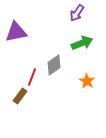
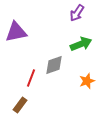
green arrow: moved 1 px left, 1 px down
gray diamond: rotated 15 degrees clockwise
red line: moved 1 px left, 1 px down
orange star: rotated 21 degrees clockwise
brown rectangle: moved 9 px down
